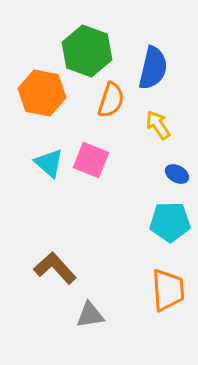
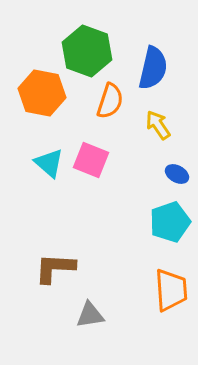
orange semicircle: moved 1 px left, 1 px down
cyan pentagon: rotated 18 degrees counterclockwise
brown L-shape: rotated 45 degrees counterclockwise
orange trapezoid: moved 3 px right
